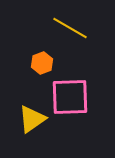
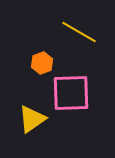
yellow line: moved 9 px right, 4 px down
pink square: moved 1 px right, 4 px up
